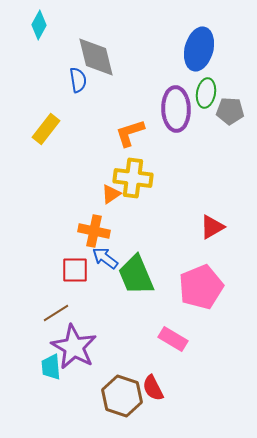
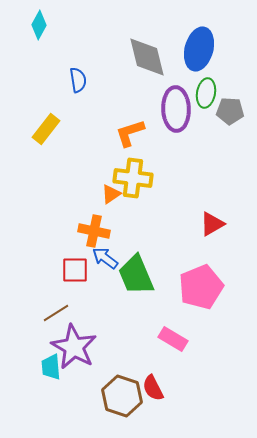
gray diamond: moved 51 px right
red triangle: moved 3 px up
